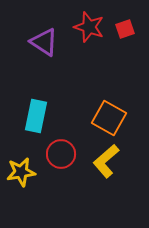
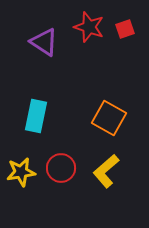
red circle: moved 14 px down
yellow L-shape: moved 10 px down
